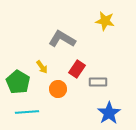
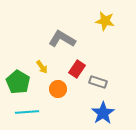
gray rectangle: rotated 18 degrees clockwise
blue star: moved 6 px left
